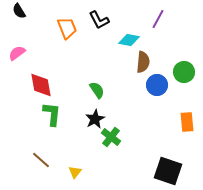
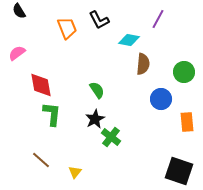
brown semicircle: moved 2 px down
blue circle: moved 4 px right, 14 px down
black square: moved 11 px right
